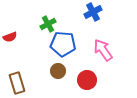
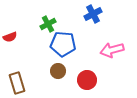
blue cross: moved 2 px down
pink arrow: moved 9 px right; rotated 70 degrees counterclockwise
